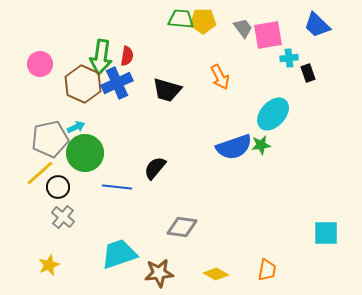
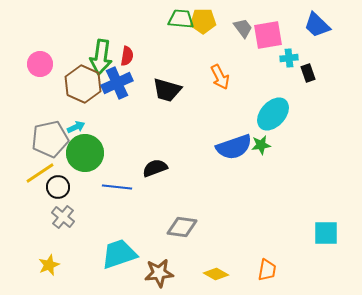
black semicircle: rotated 30 degrees clockwise
yellow line: rotated 8 degrees clockwise
